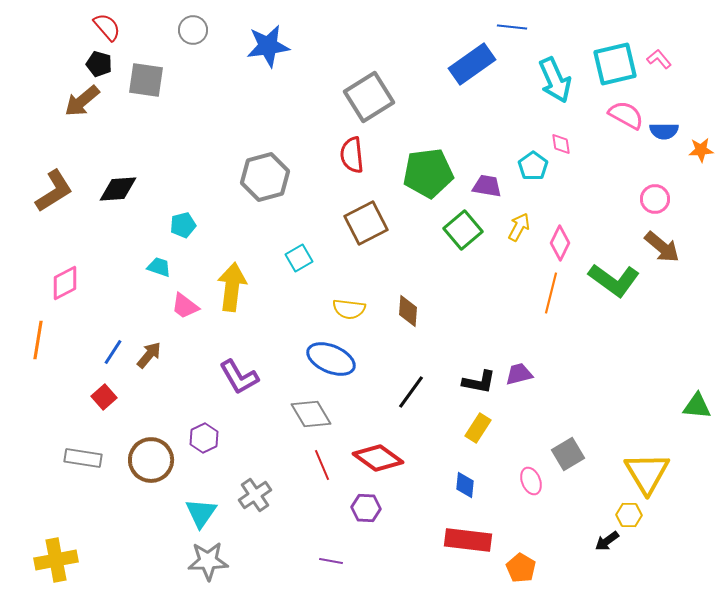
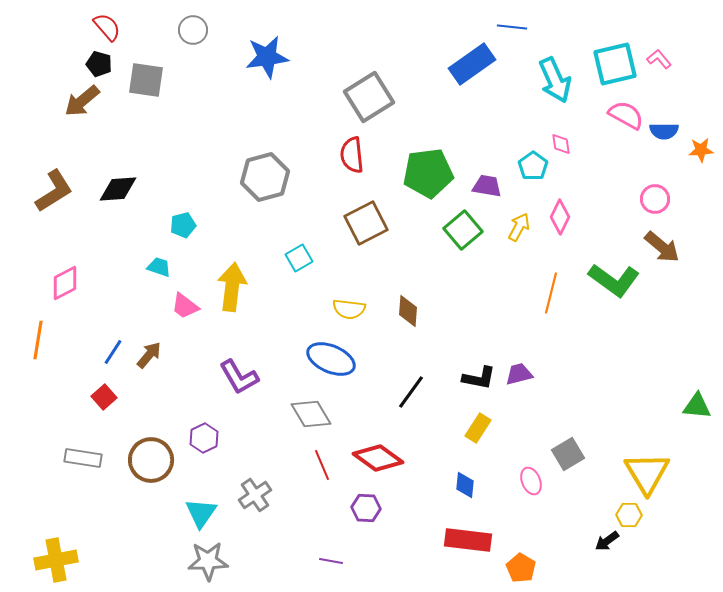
blue star at (268, 46): moved 1 px left, 11 px down
pink diamond at (560, 243): moved 26 px up
black L-shape at (479, 382): moved 4 px up
